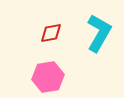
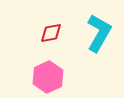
pink hexagon: rotated 16 degrees counterclockwise
